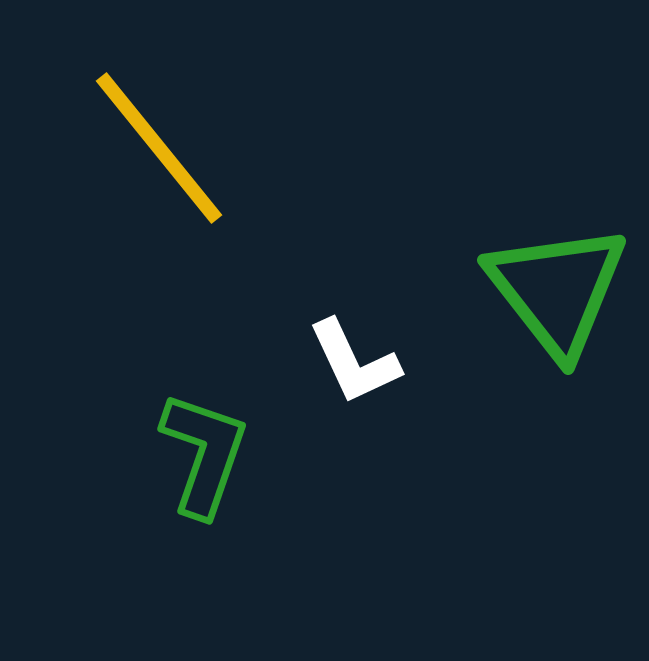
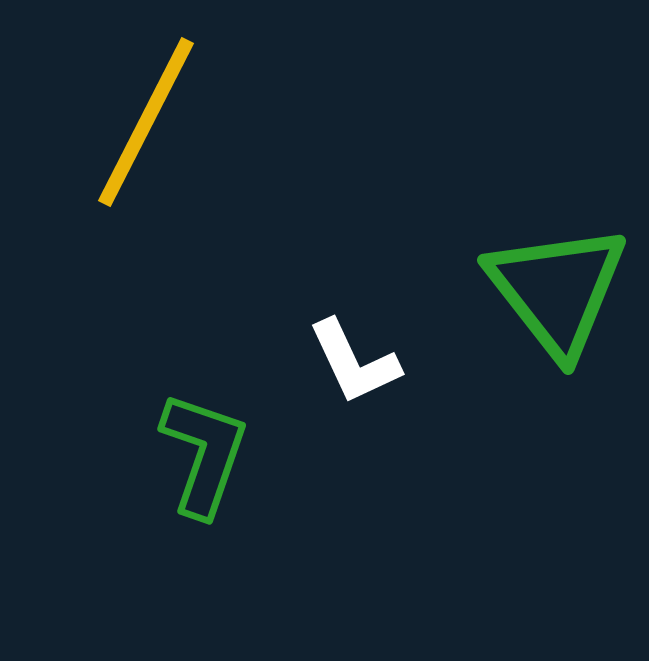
yellow line: moved 13 px left, 26 px up; rotated 66 degrees clockwise
